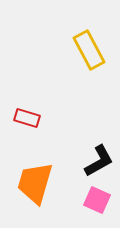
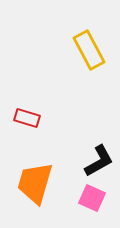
pink square: moved 5 px left, 2 px up
